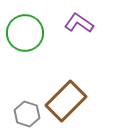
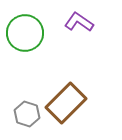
purple L-shape: moved 1 px up
brown rectangle: moved 2 px down
